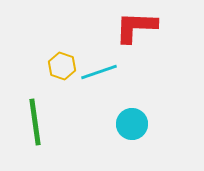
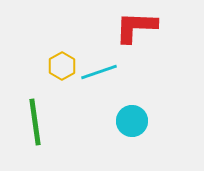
yellow hexagon: rotated 12 degrees clockwise
cyan circle: moved 3 px up
